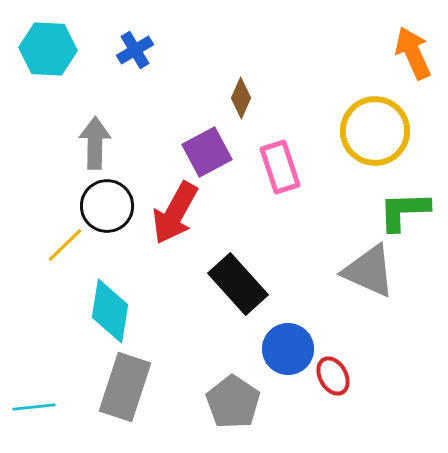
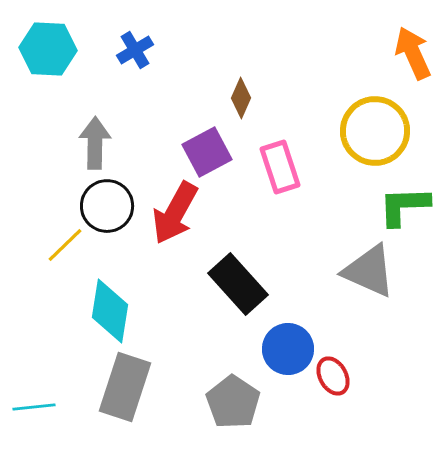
green L-shape: moved 5 px up
